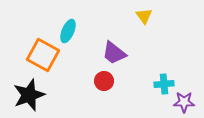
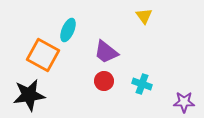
cyan ellipse: moved 1 px up
purple trapezoid: moved 8 px left, 1 px up
cyan cross: moved 22 px left; rotated 24 degrees clockwise
black star: rotated 12 degrees clockwise
